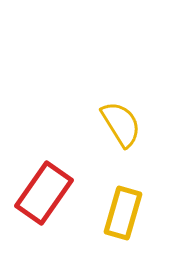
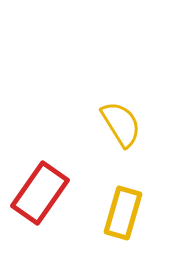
red rectangle: moved 4 px left
